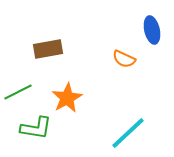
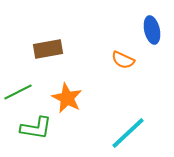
orange semicircle: moved 1 px left, 1 px down
orange star: rotated 16 degrees counterclockwise
